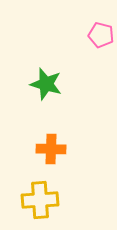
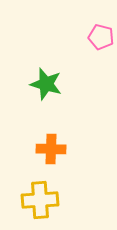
pink pentagon: moved 2 px down
